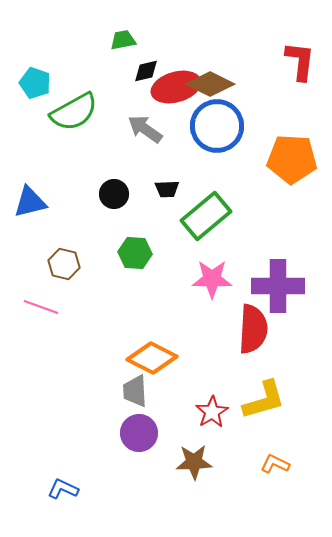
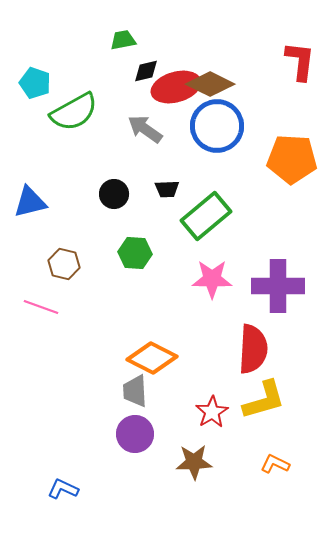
red semicircle: moved 20 px down
purple circle: moved 4 px left, 1 px down
